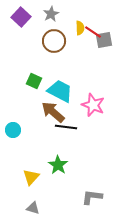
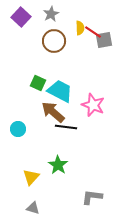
green square: moved 4 px right, 2 px down
cyan circle: moved 5 px right, 1 px up
